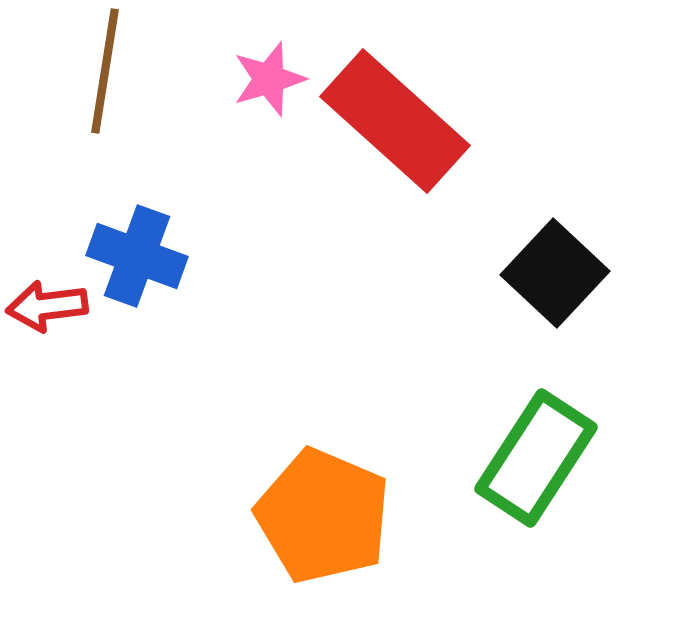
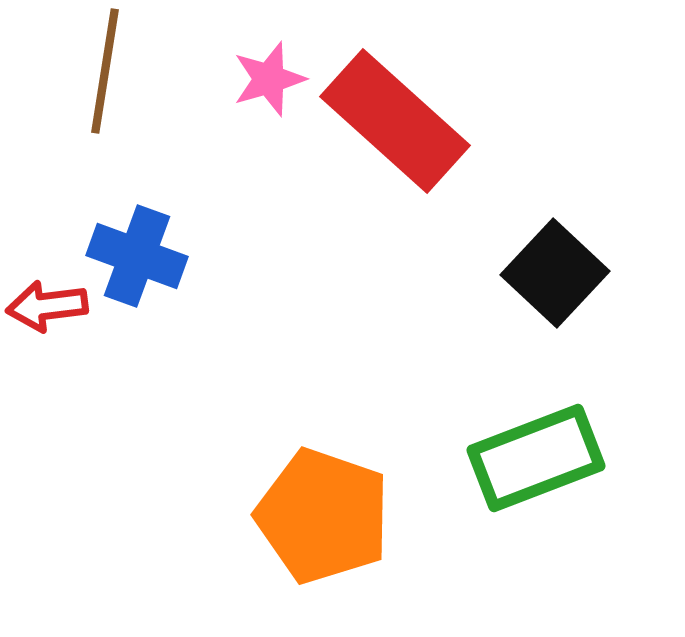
green rectangle: rotated 36 degrees clockwise
orange pentagon: rotated 4 degrees counterclockwise
